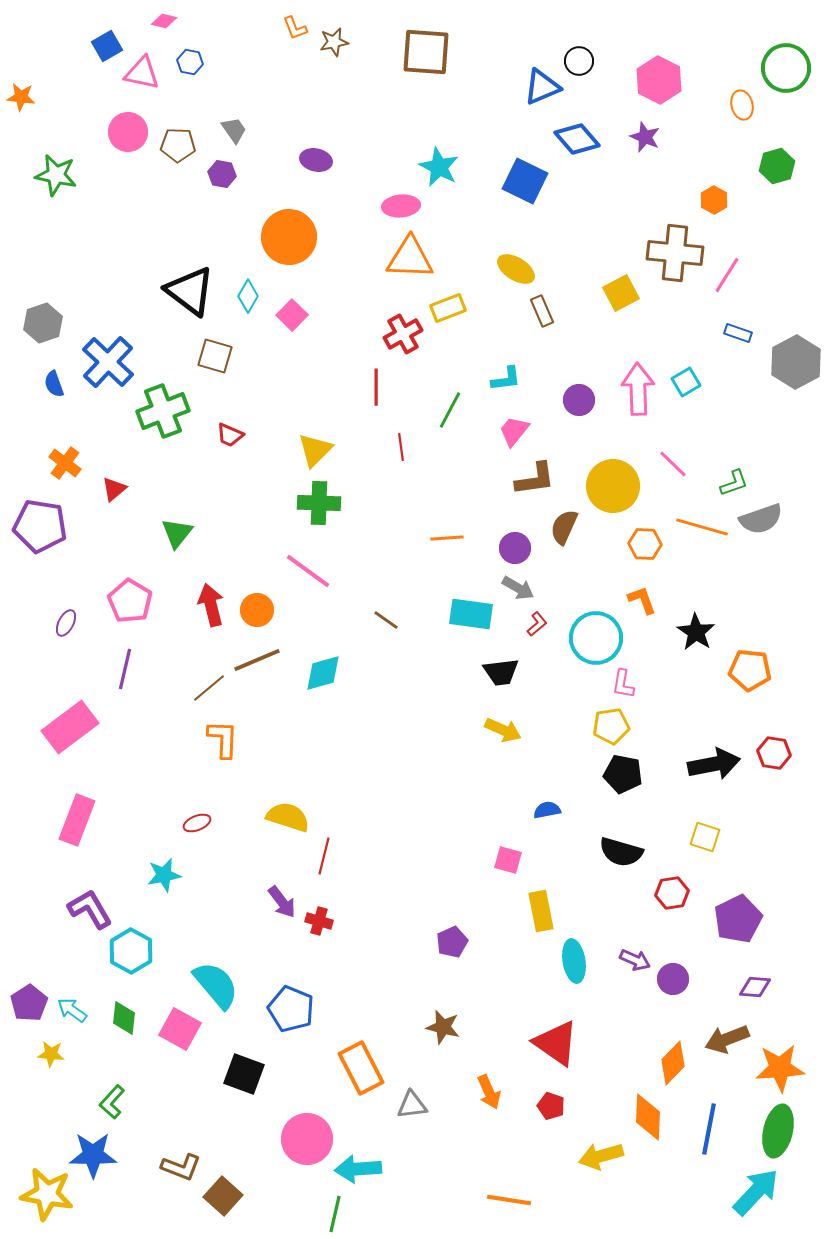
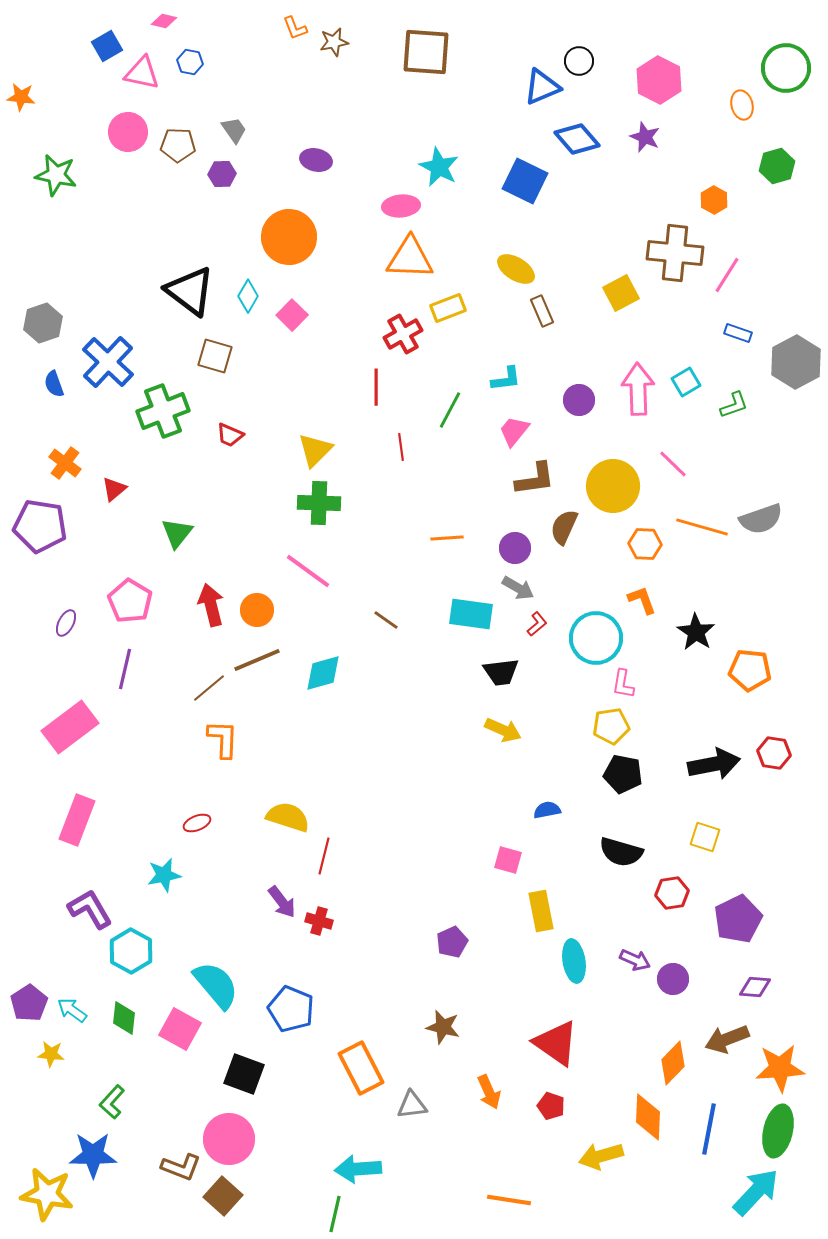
purple hexagon at (222, 174): rotated 12 degrees counterclockwise
green L-shape at (734, 483): moved 78 px up
pink circle at (307, 1139): moved 78 px left
